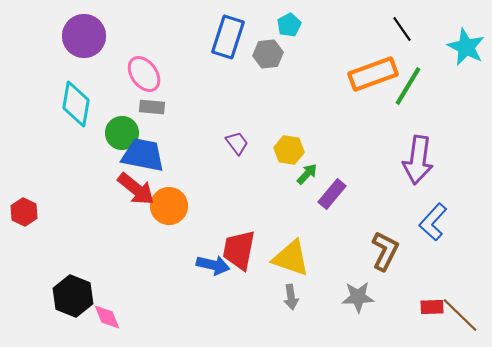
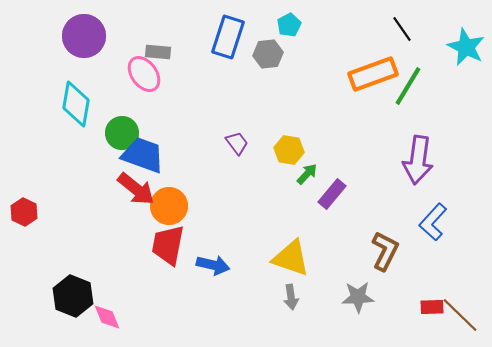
gray rectangle: moved 6 px right, 55 px up
blue trapezoid: rotated 9 degrees clockwise
red trapezoid: moved 71 px left, 5 px up
